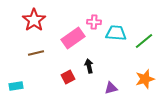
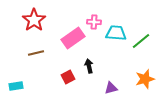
green line: moved 3 px left
